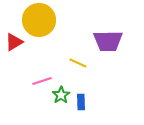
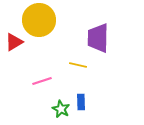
purple trapezoid: moved 10 px left, 3 px up; rotated 92 degrees clockwise
yellow line: moved 2 px down; rotated 12 degrees counterclockwise
green star: moved 14 px down; rotated 12 degrees counterclockwise
